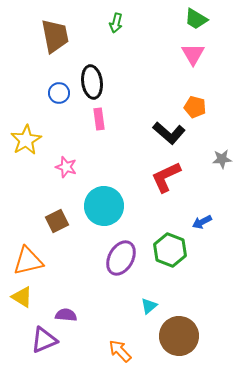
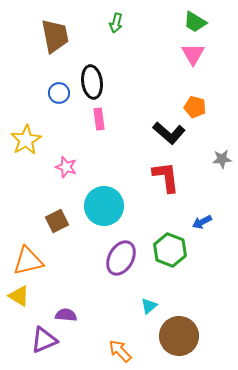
green trapezoid: moved 1 px left, 3 px down
red L-shape: rotated 108 degrees clockwise
yellow triangle: moved 3 px left, 1 px up
